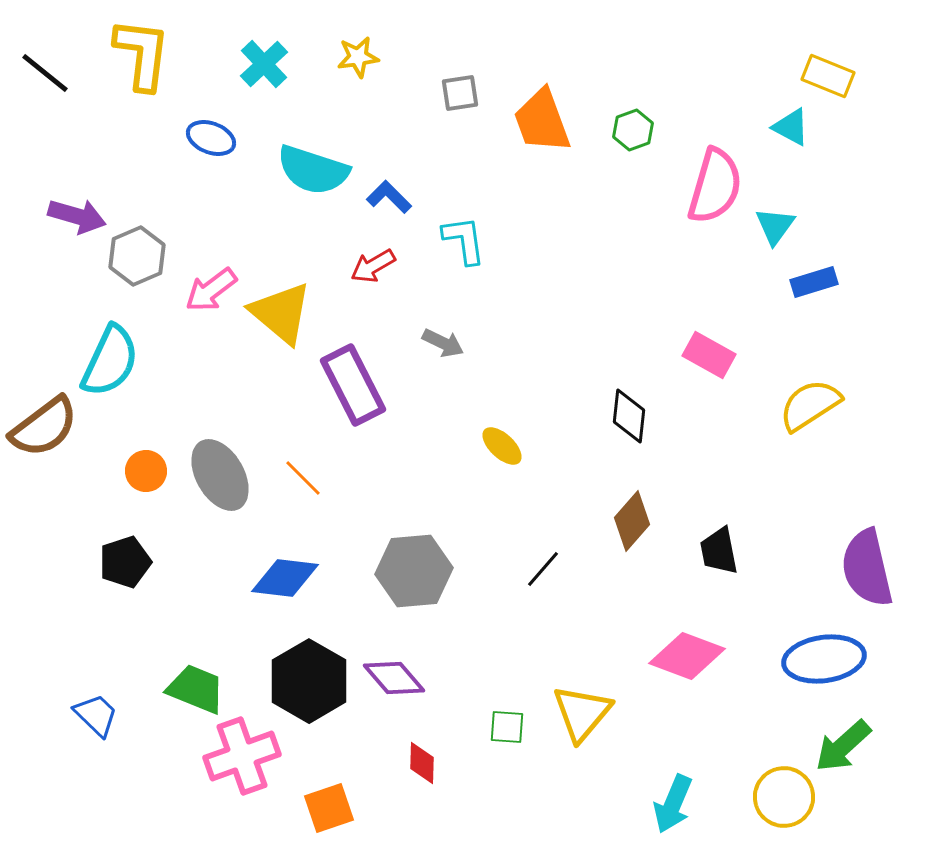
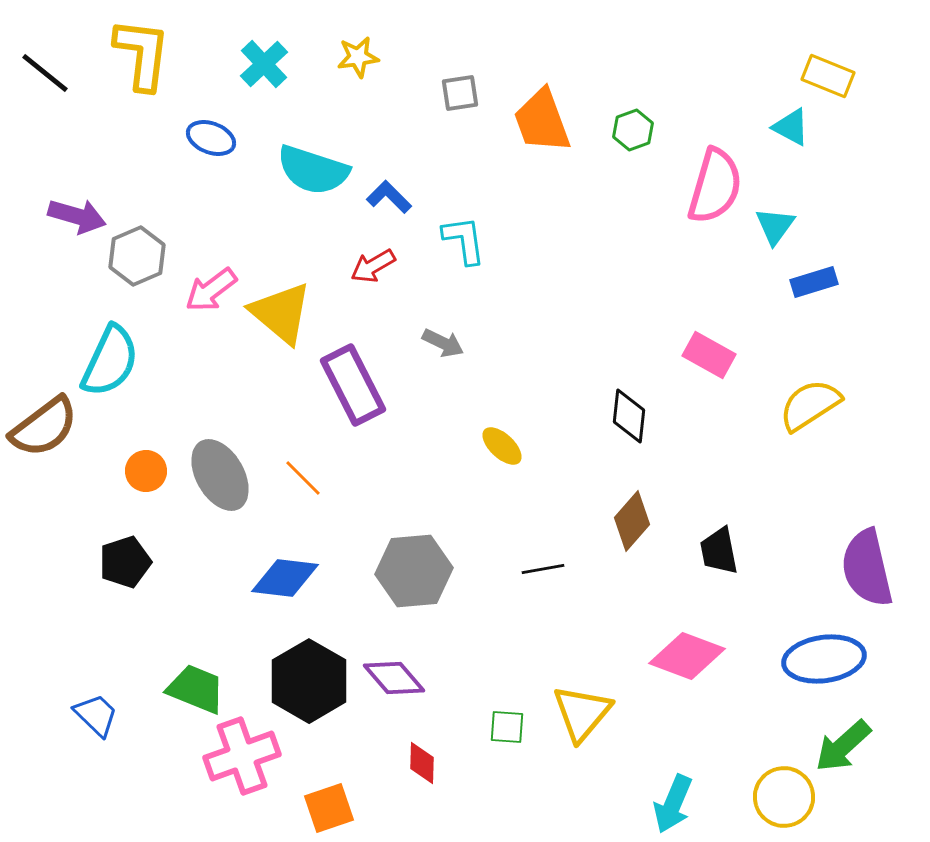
black line at (543, 569): rotated 39 degrees clockwise
